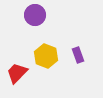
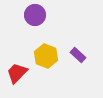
purple rectangle: rotated 28 degrees counterclockwise
